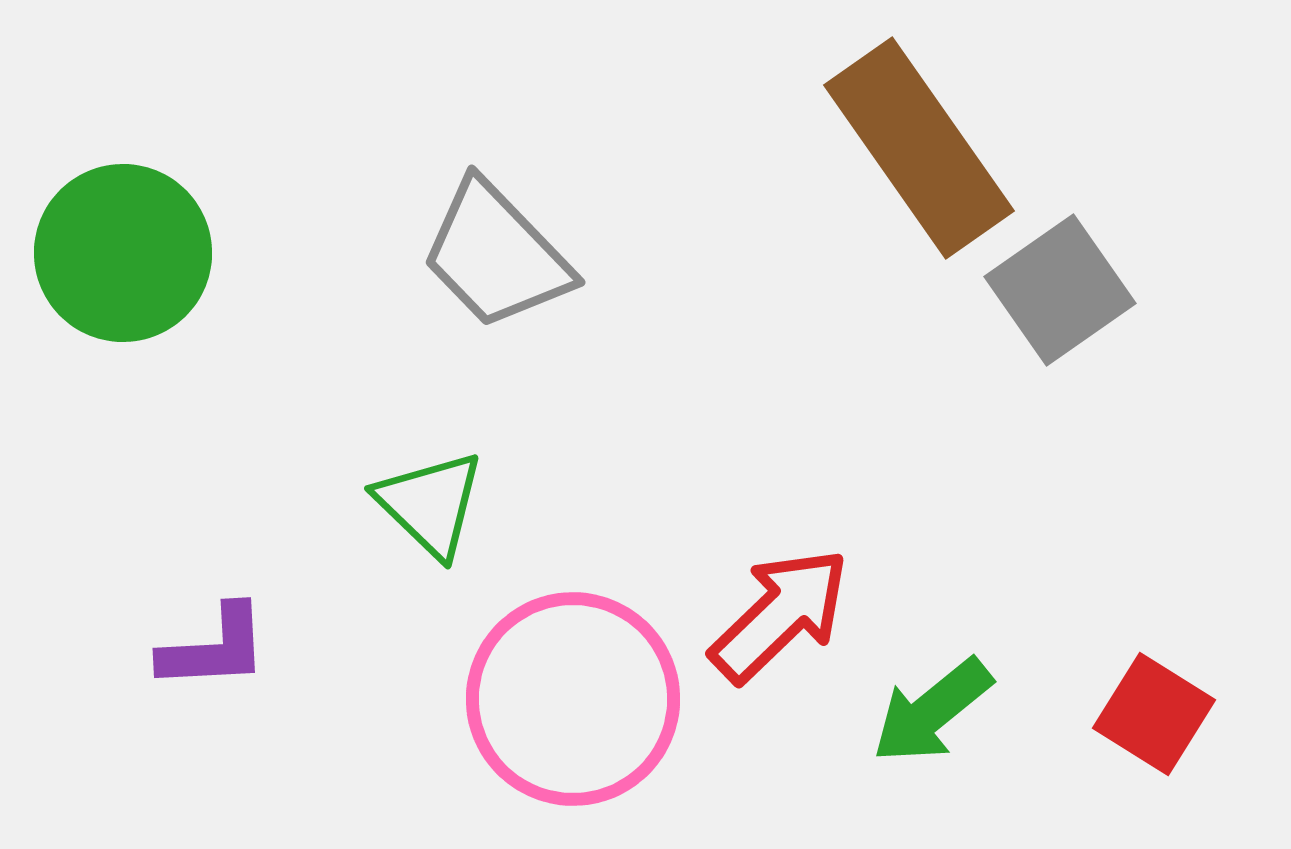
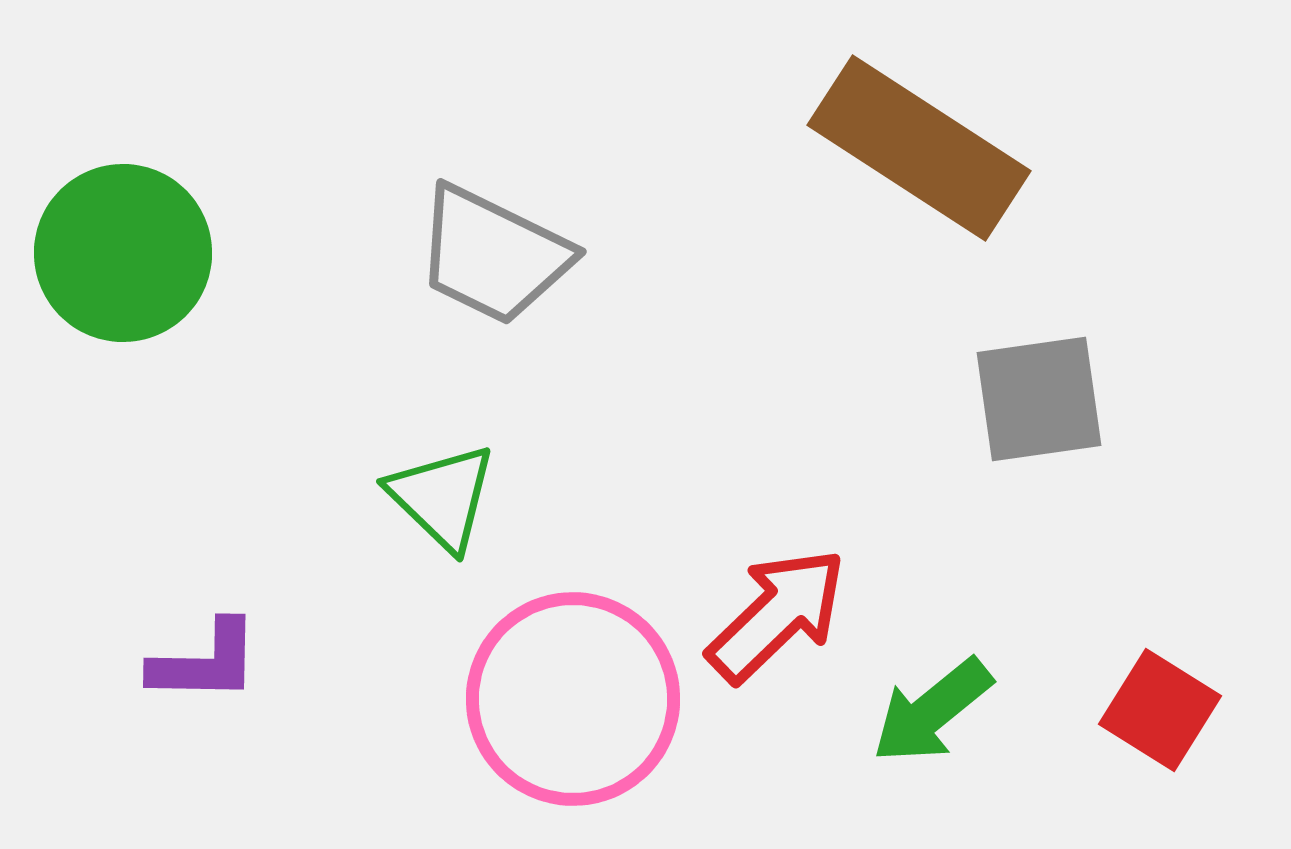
brown rectangle: rotated 22 degrees counterclockwise
gray trapezoid: moved 3 px left; rotated 20 degrees counterclockwise
gray square: moved 21 px left, 109 px down; rotated 27 degrees clockwise
green triangle: moved 12 px right, 7 px up
red arrow: moved 3 px left
purple L-shape: moved 9 px left, 14 px down; rotated 4 degrees clockwise
red square: moved 6 px right, 4 px up
